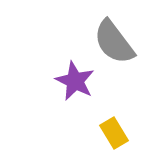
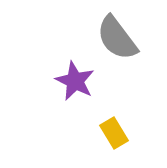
gray semicircle: moved 3 px right, 4 px up
